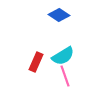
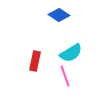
cyan semicircle: moved 8 px right, 3 px up
red rectangle: moved 1 px left, 1 px up; rotated 12 degrees counterclockwise
